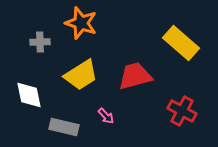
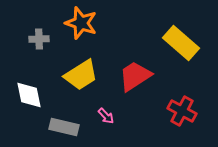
gray cross: moved 1 px left, 3 px up
red trapezoid: rotated 18 degrees counterclockwise
